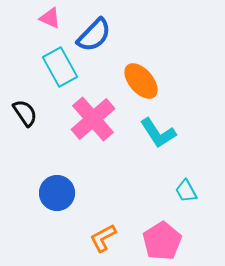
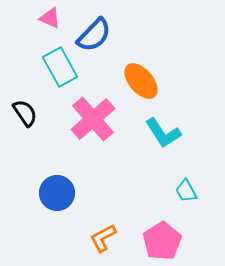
cyan L-shape: moved 5 px right
